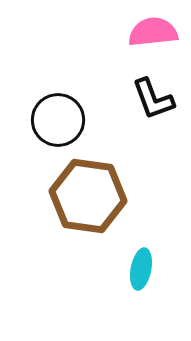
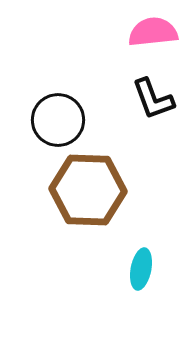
brown hexagon: moved 6 px up; rotated 6 degrees counterclockwise
